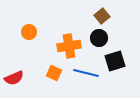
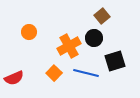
black circle: moved 5 px left
orange cross: rotated 20 degrees counterclockwise
orange square: rotated 21 degrees clockwise
